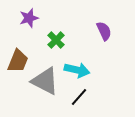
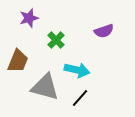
purple semicircle: rotated 96 degrees clockwise
gray triangle: moved 6 px down; rotated 12 degrees counterclockwise
black line: moved 1 px right, 1 px down
